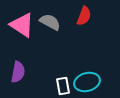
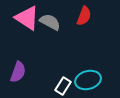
pink triangle: moved 5 px right, 7 px up
purple semicircle: rotated 10 degrees clockwise
cyan ellipse: moved 1 px right, 2 px up
white rectangle: rotated 42 degrees clockwise
